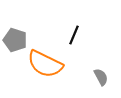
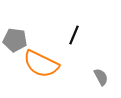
gray pentagon: rotated 10 degrees counterclockwise
orange semicircle: moved 4 px left
